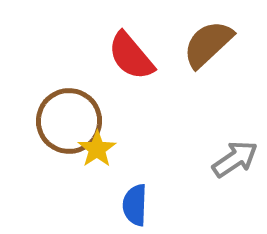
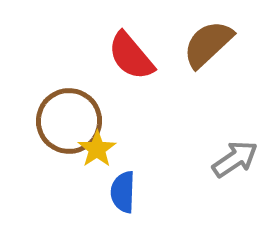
blue semicircle: moved 12 px left, 13 px up
